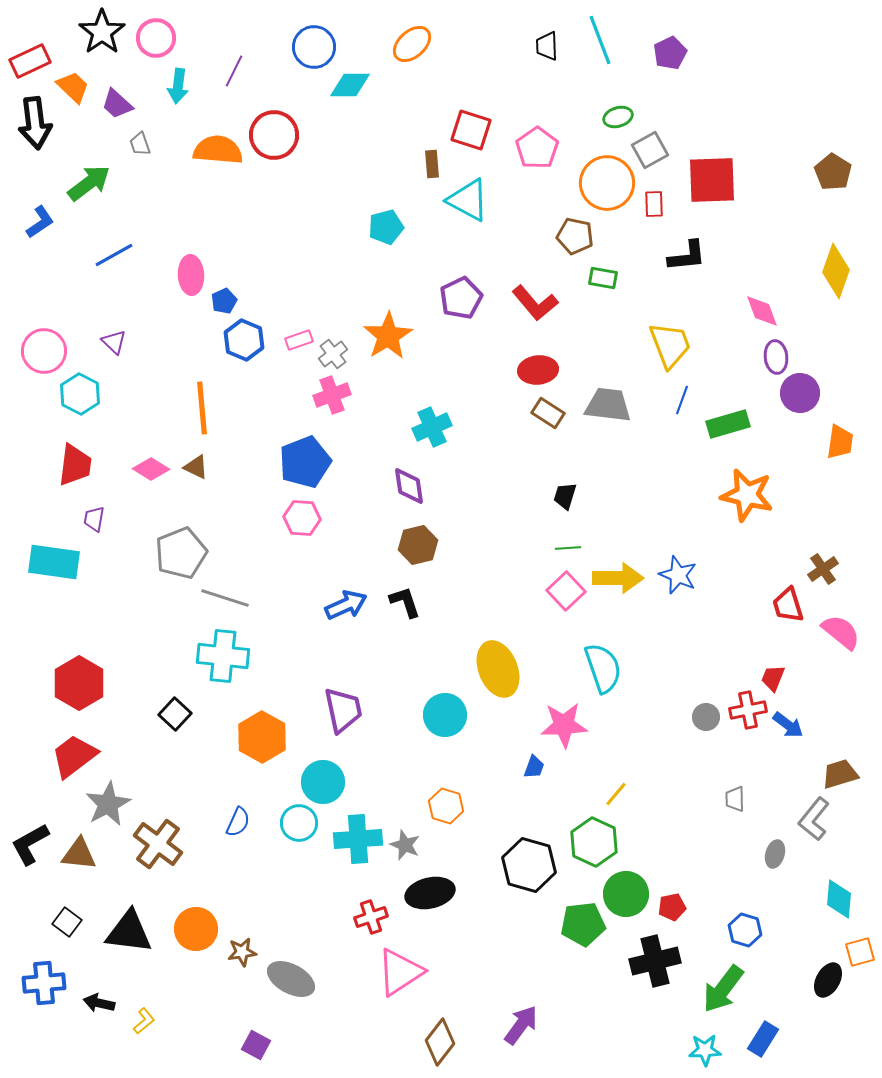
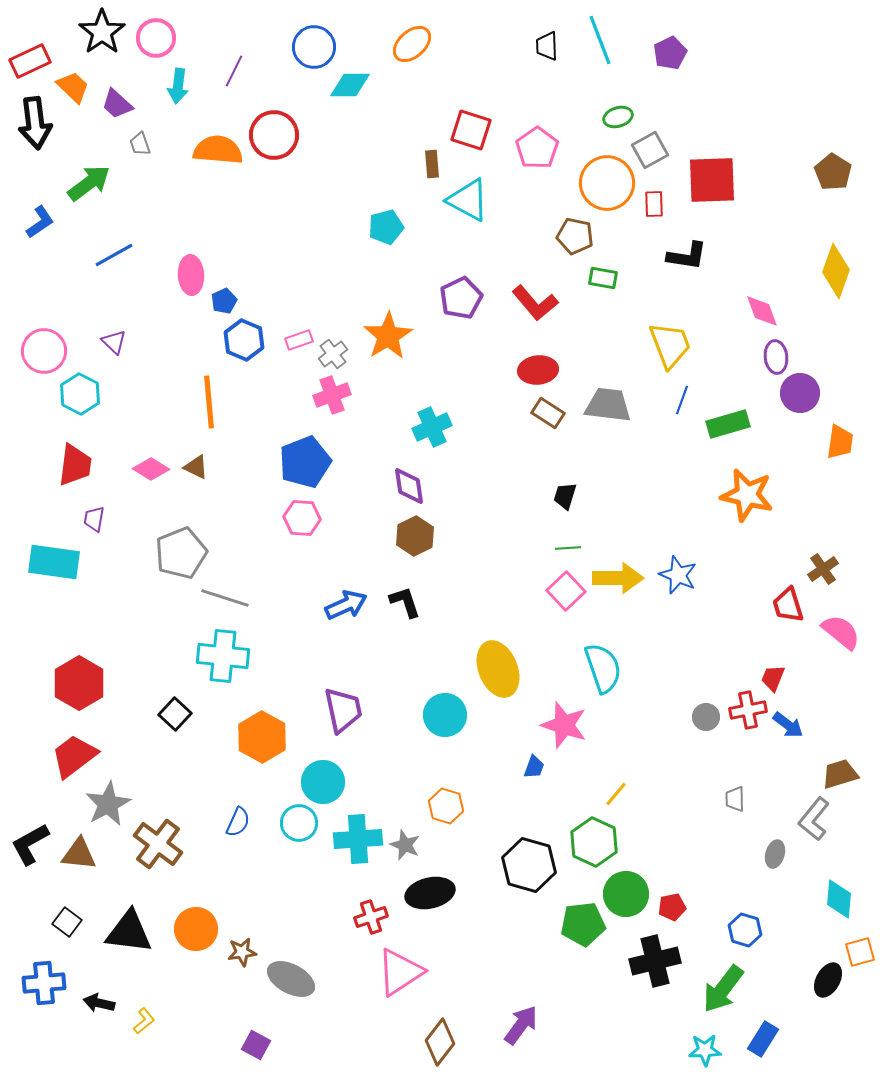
black L-shape at (687, 256): rotated 15 degrees clockwise
orange line at (202, 408): moved 7 px right, 6 px up
brown hexagon at (418, 545): moved 3 px left, 9 px up; rotated 12 degrees counterclockwise
pink star at (564, 725): rotated 21 degrees clockwise
